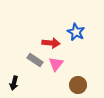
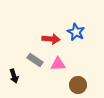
red arrow: moved 4 px up
pink triangle: moved 2 px right; rotated 49 degrees clockwise
black arrow: moved 7 px up; rotated 32 degrees counterclockwise
